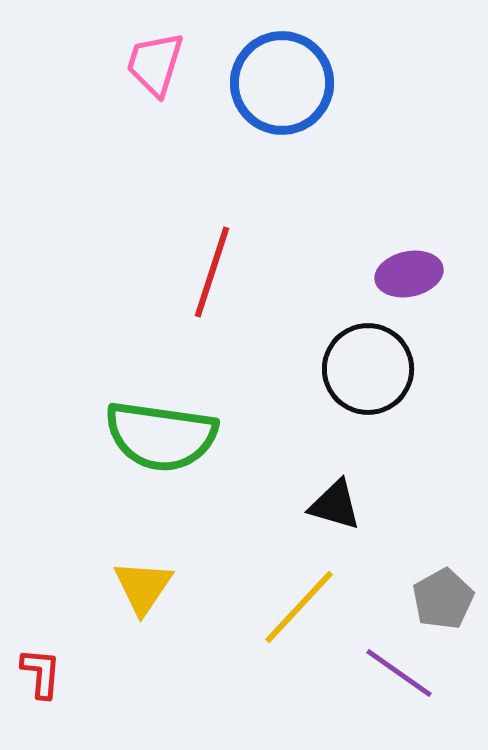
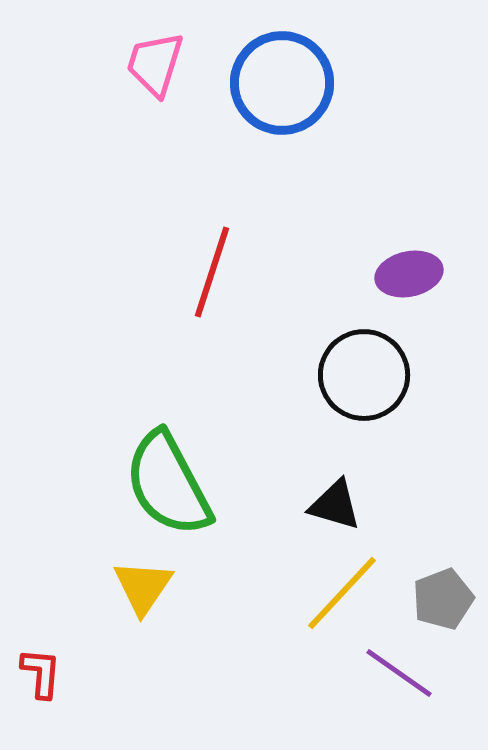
black circle: moved 4 px left, 6 px down
green semicircle: moved 7 px right, 48 px down; rotated 54 degrees clockwise
gray pentagon: rotated 8 degrees clockwise
yellow line: moved 43 px right, 14 px up
